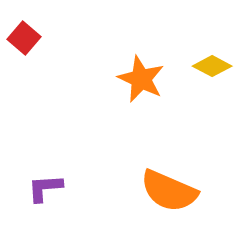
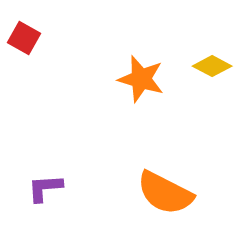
red square: rotated 12 degrees counterclockwise
orange star: rotated 9 degrees counterclockwise
orange semicircle: moved 4 px left, 2 px down; rotated 4 degrees clockwise
